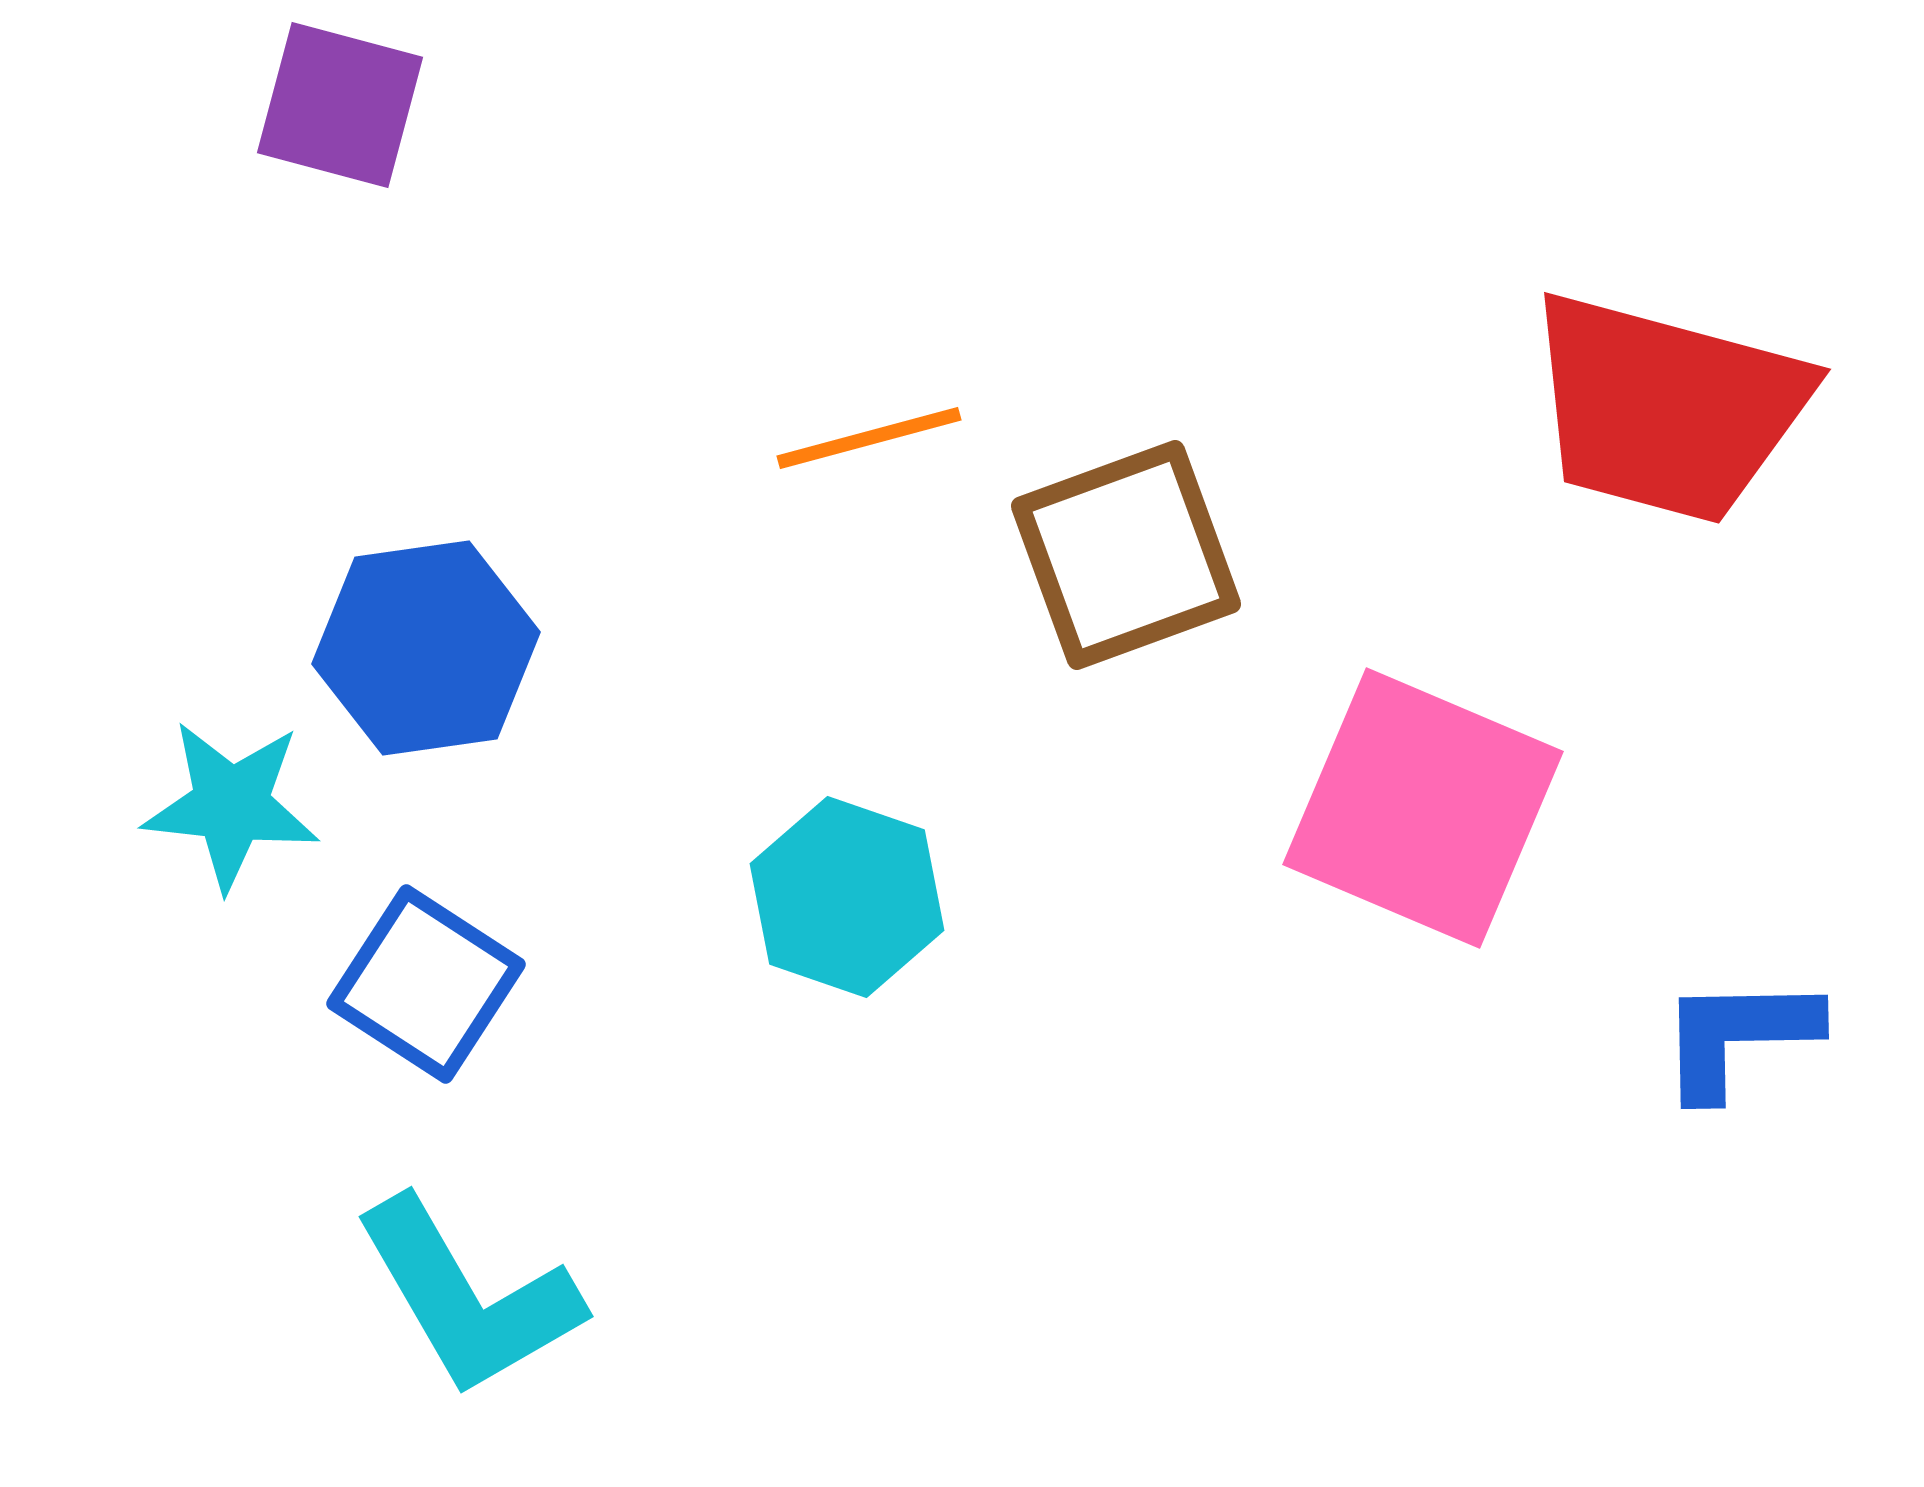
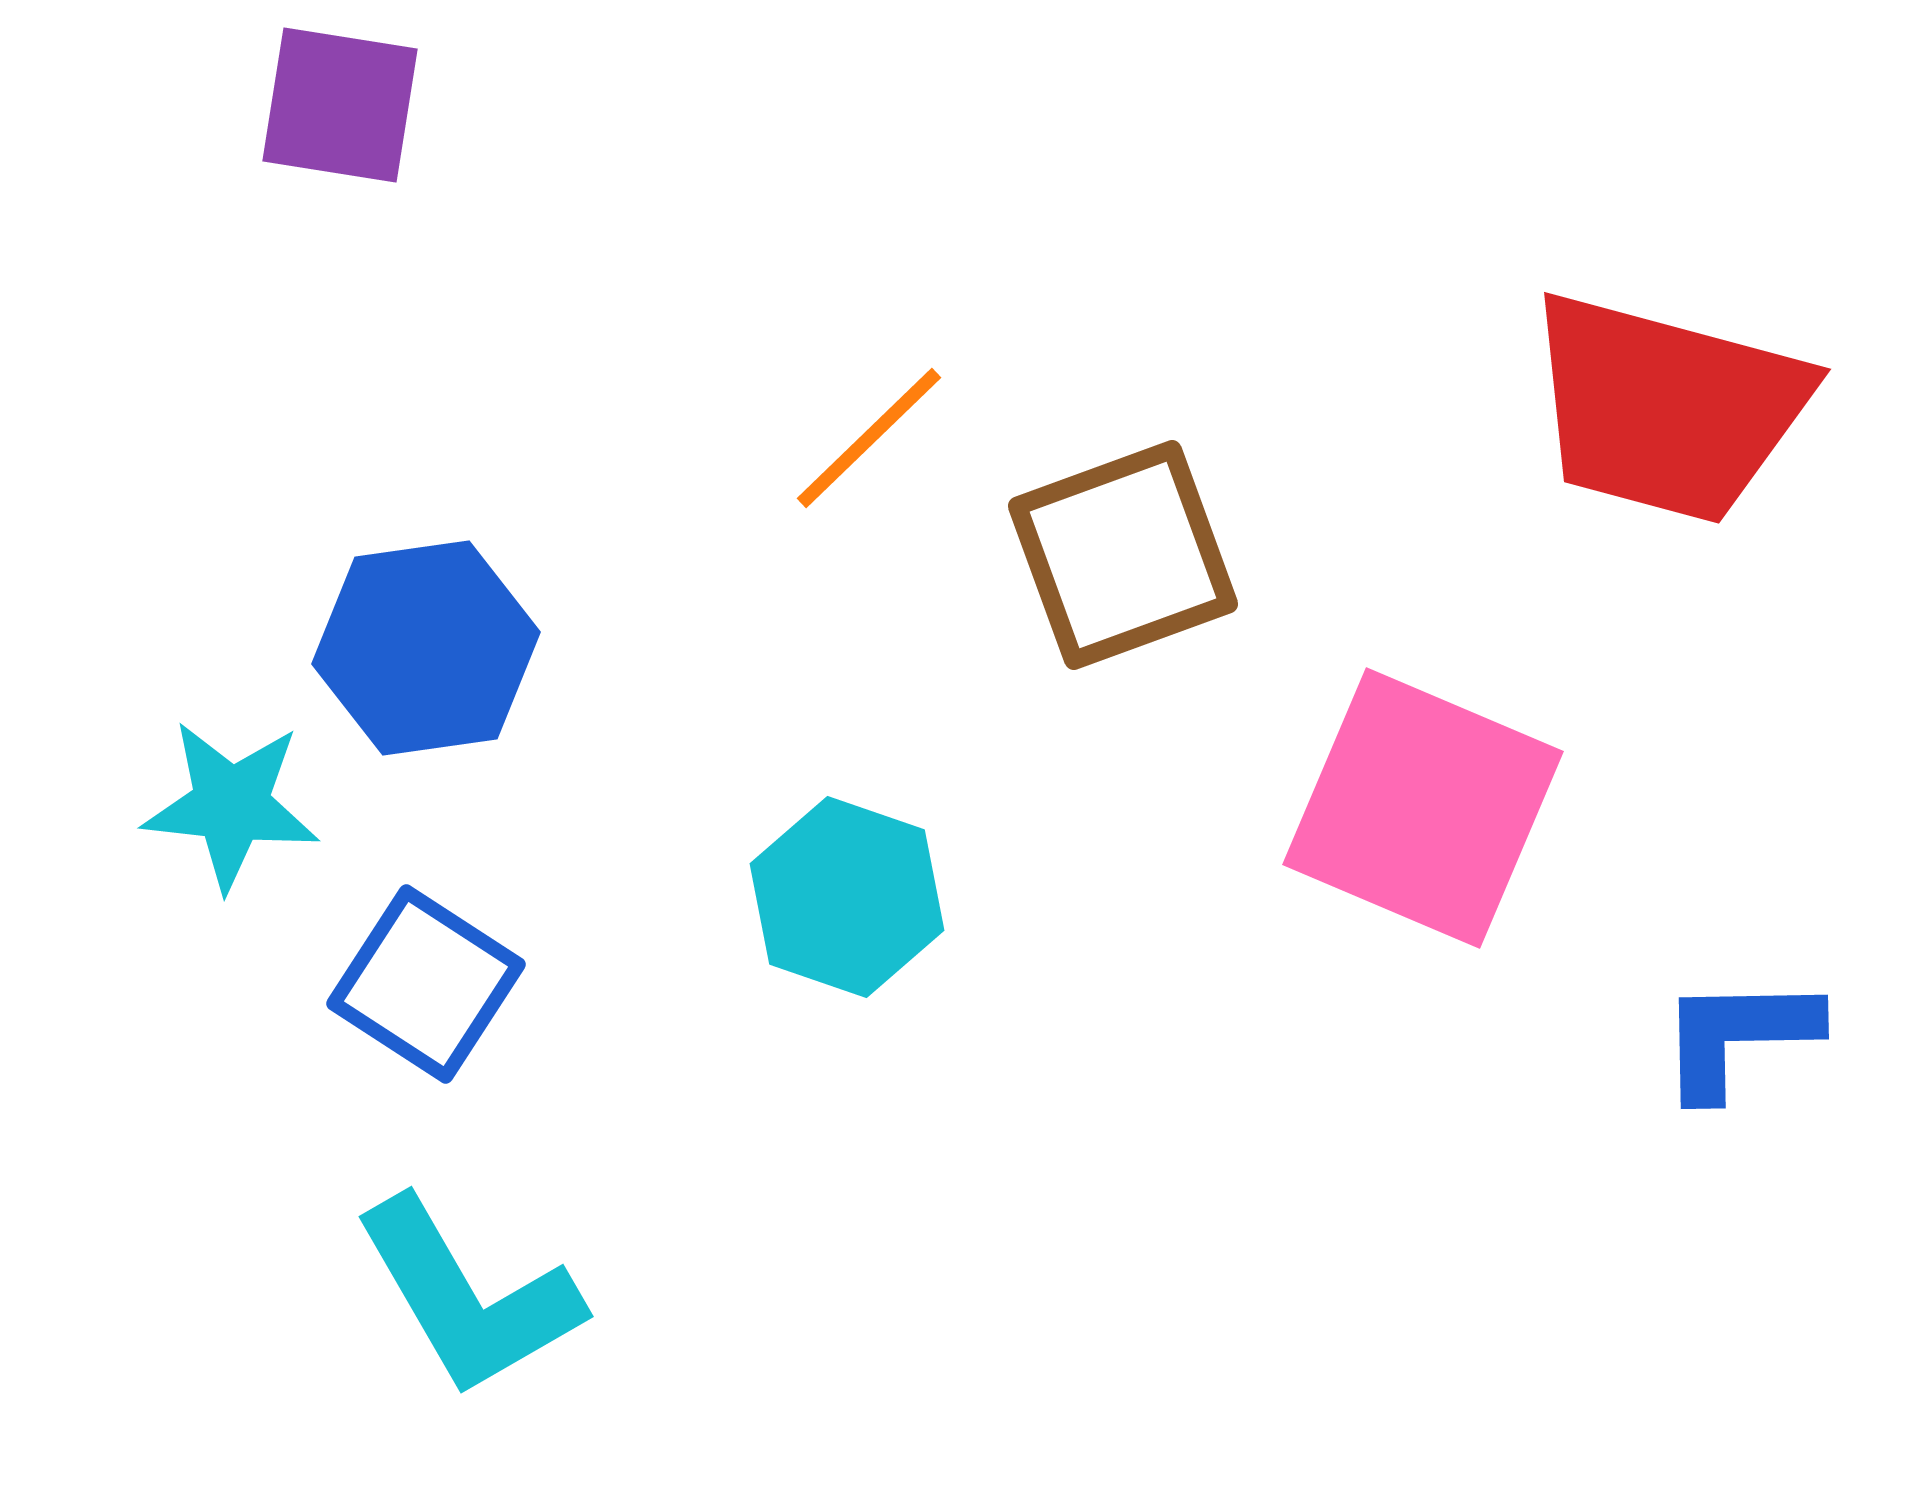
purple square: rotated 6 degrees counterclockwise
orange line: rotated 29 degrees counterclockwise
brown square: moved 3 px left
